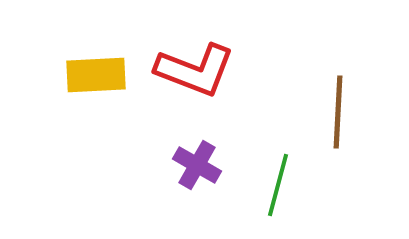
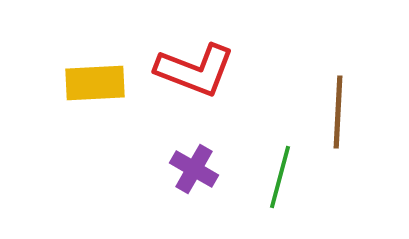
yellow rectangle: moved 1 px left, 8 px down
purple cross: moved 3 px left, 4 px down
green line: moved 2 px right, 8 px up
